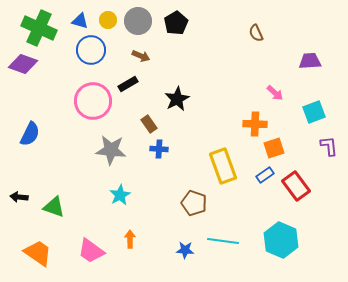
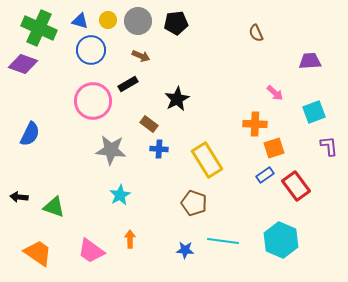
black pentagon: rotated 25 degrees clockwise
brown rectangle: rotated 18 degrees counterclockwise
yellow rectangle: moved 16 px left, 6 px up; rotated 12 degrees counterclockwise
